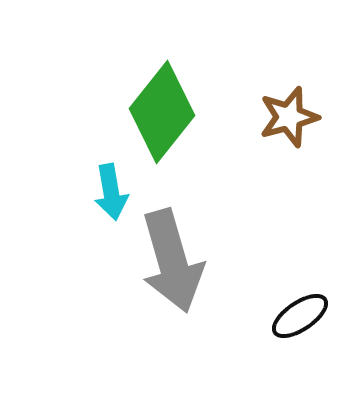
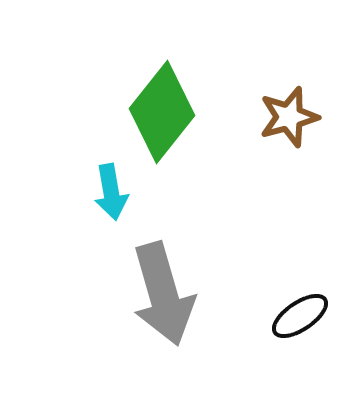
gray arrow: moved 9 px left, 33 px down
